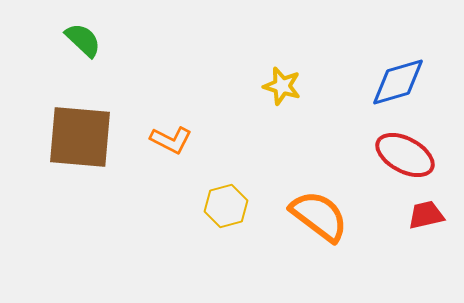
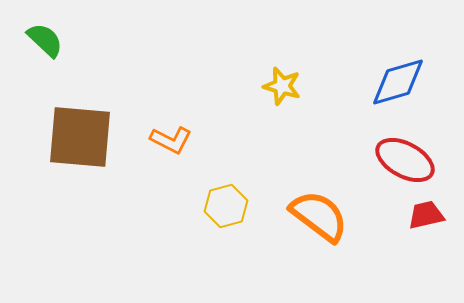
green semicircle: moved 38 px left
red ellipse: moved 5 px down
